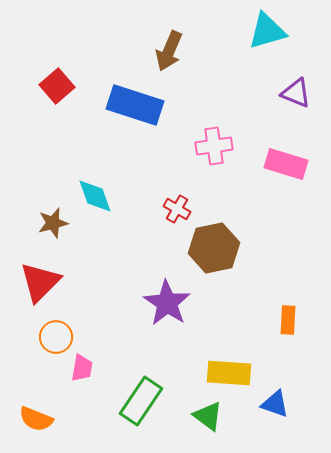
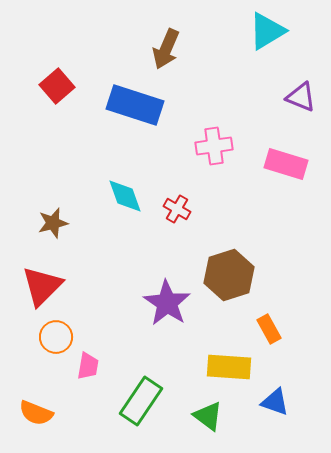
cyan triangle: rotated 15 degrees counterclockwise
brown arrow: moved 3 px left, 2 px up
purple triangle: moved 5 px right, 4 px down
cyan diamond: moved 30 px right
brown hexagon: moved 15 px right, 27 px down; rotated 6 degrees counterclockwise
red triangle: moved 2 px right, 4 px down
orange rectangle: moved 19 px left, 9 px down; rotated 32 degrees counterclockwise
pink trapezoid: moved 6 px right, 2 px up
yellow rectangle: moved 6 px up
blue triangle: moved 2 px up
orange semicircle: moved 6 px up
